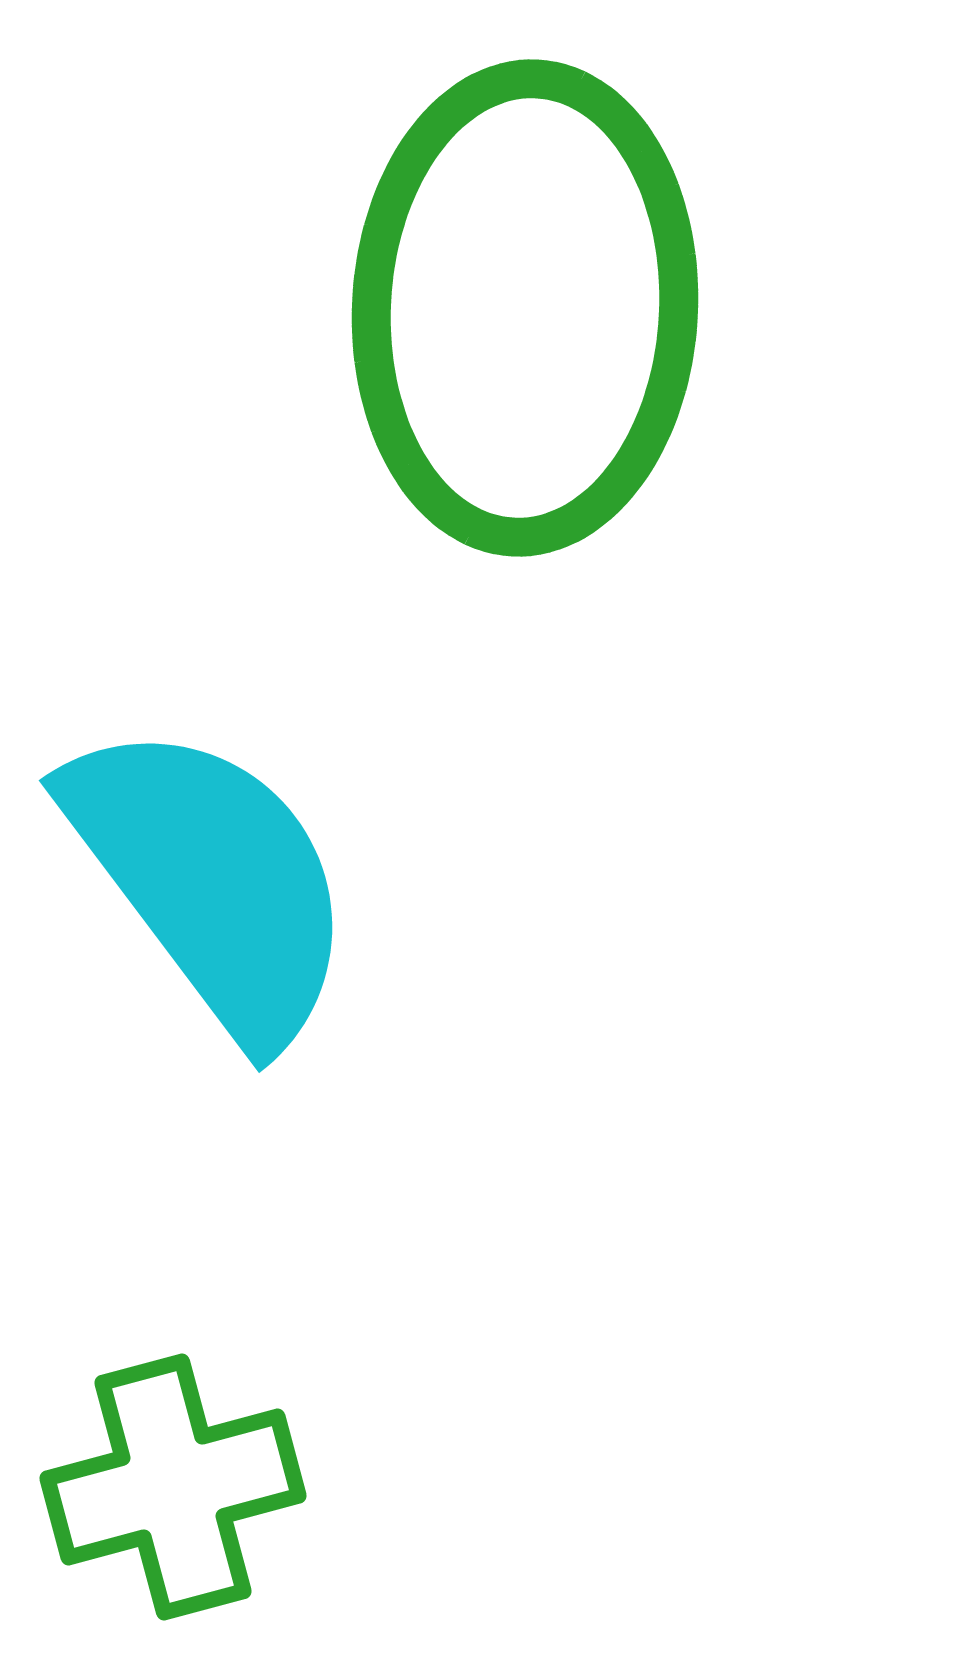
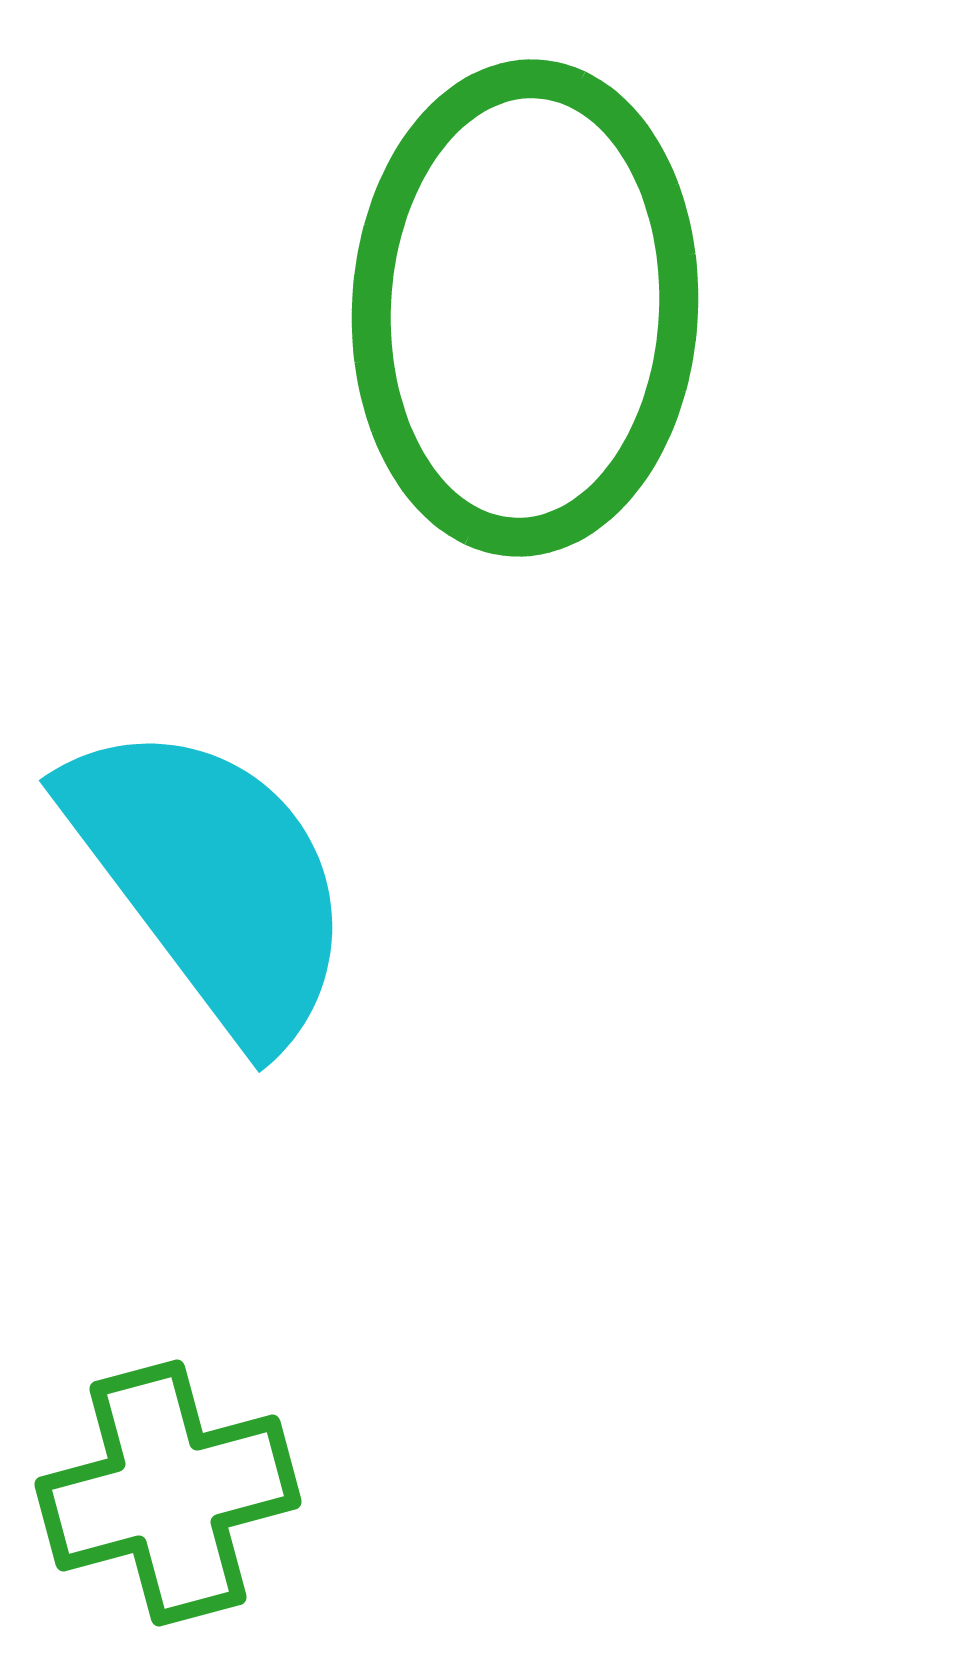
green cross: moved 5 px left, 6 px down
